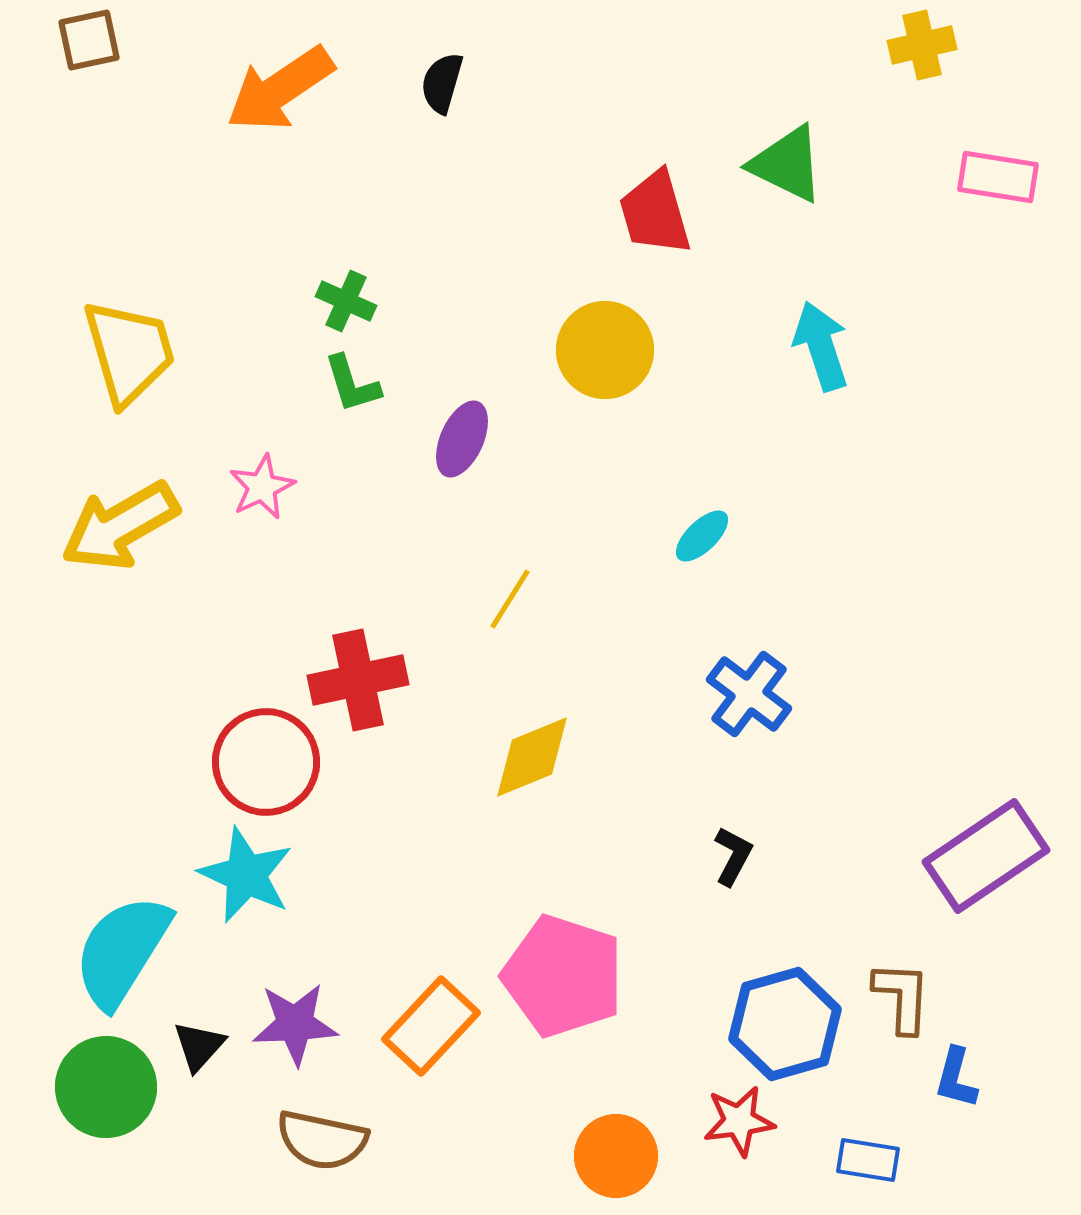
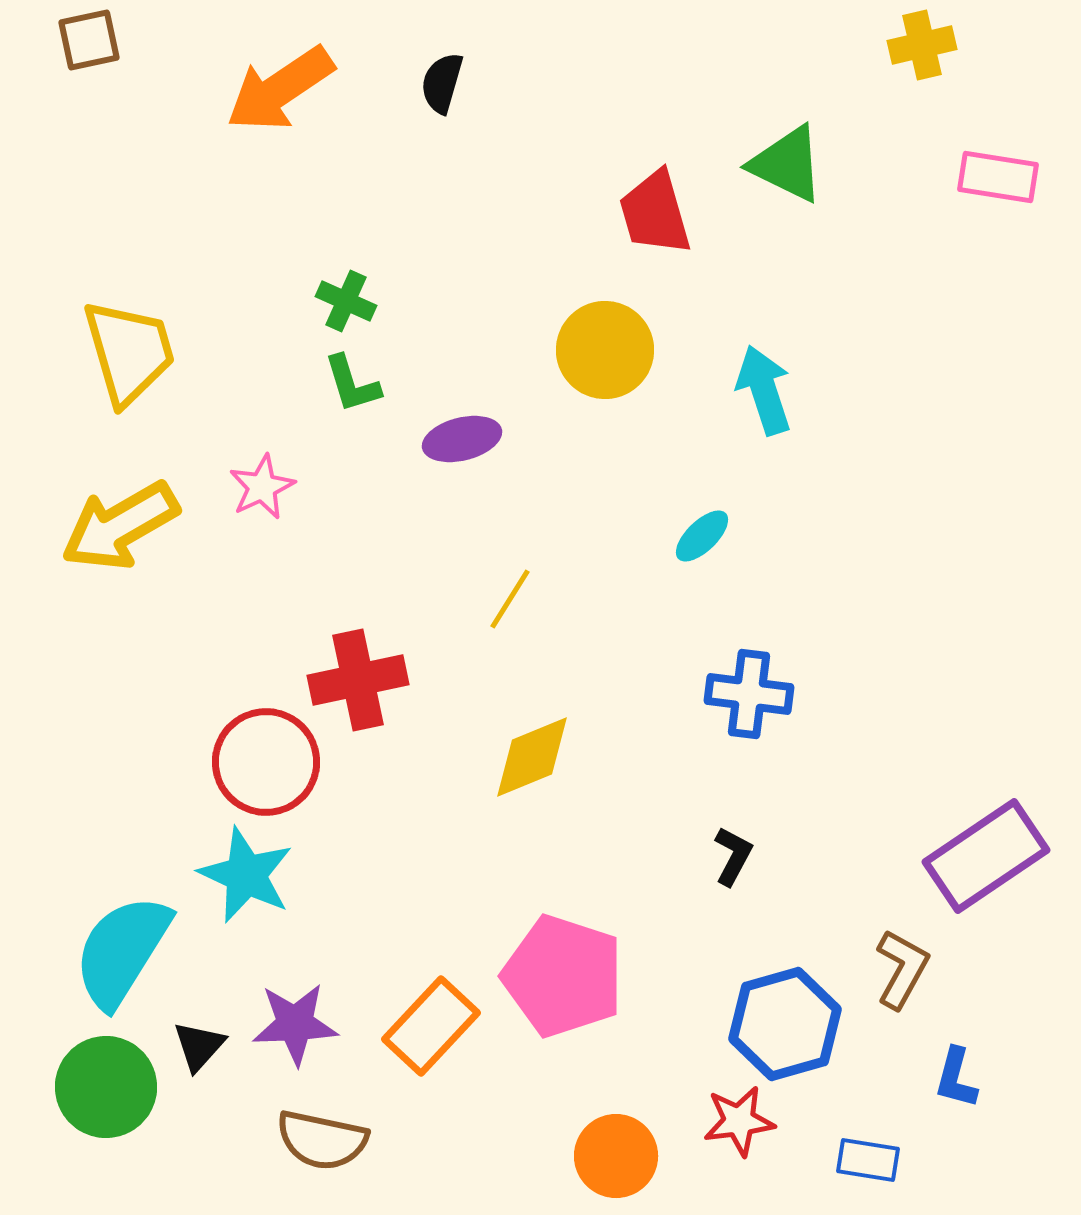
cyan arrow: moved 57 px left, 44 px down
purple ellipse: rotated 52 degrees clockwise
blue cross: rotated 30 degrees counterclockwise
brown L-shape: moved 28 px up; rotated 26 degrees clockwise
